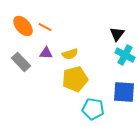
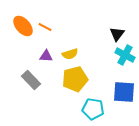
purple triangle: moved 3 px down
gray rectangle: moved 10 px right, 18 px down
